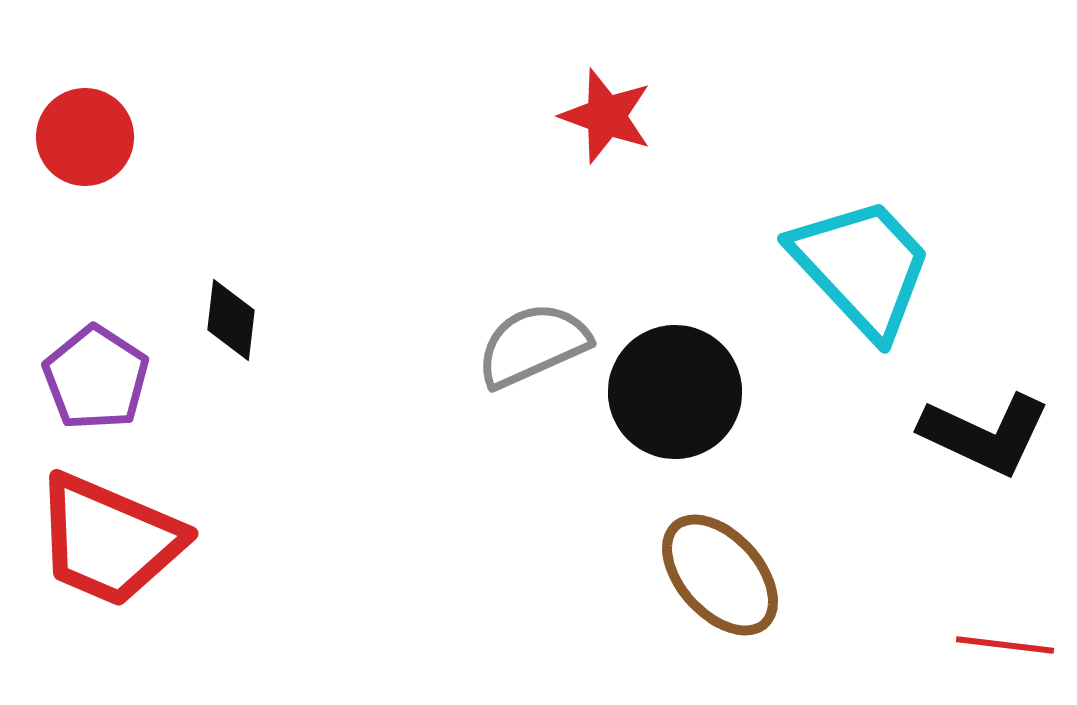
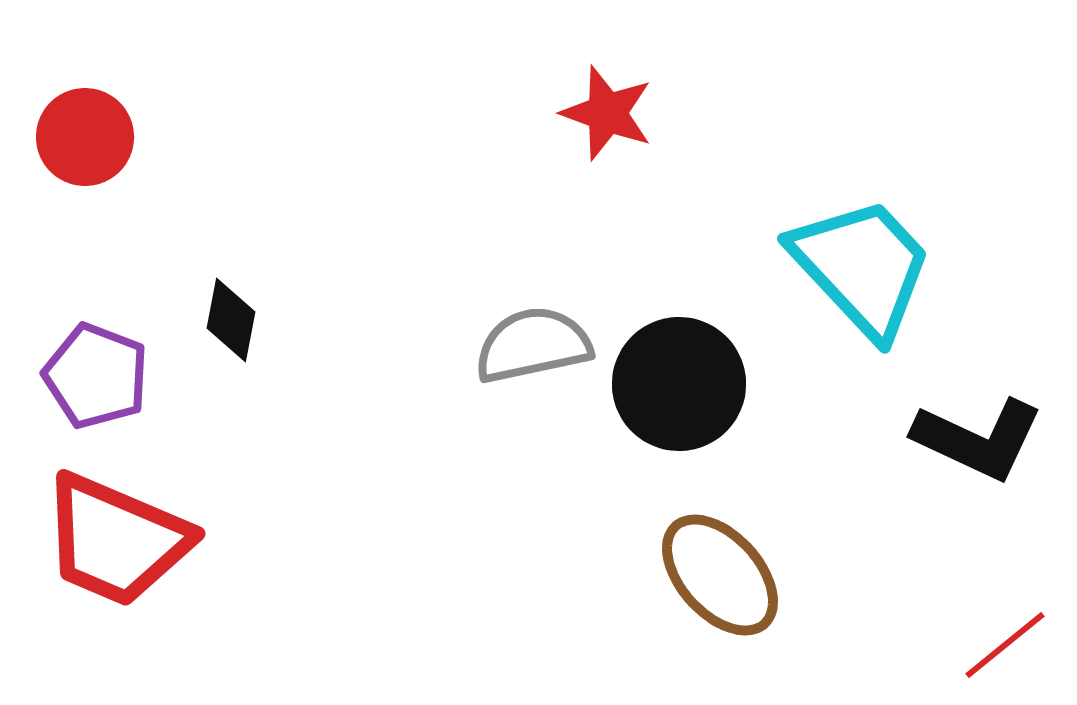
red star: moved 1 px right, 3 px up
black diamond: rotated 4 degrees clockwise
gray semicircle: rotated 12 degrees clockwise
purple pentagon: moved 2 px up; rotated 12 degrees counterclockwise
black circle: moved 4 px right, 8 px up
black L-shape: moved 7 px left, 5 px down
red trapezoid: moved 7 px right
red line: rotated 46 degrees counterclockwise
